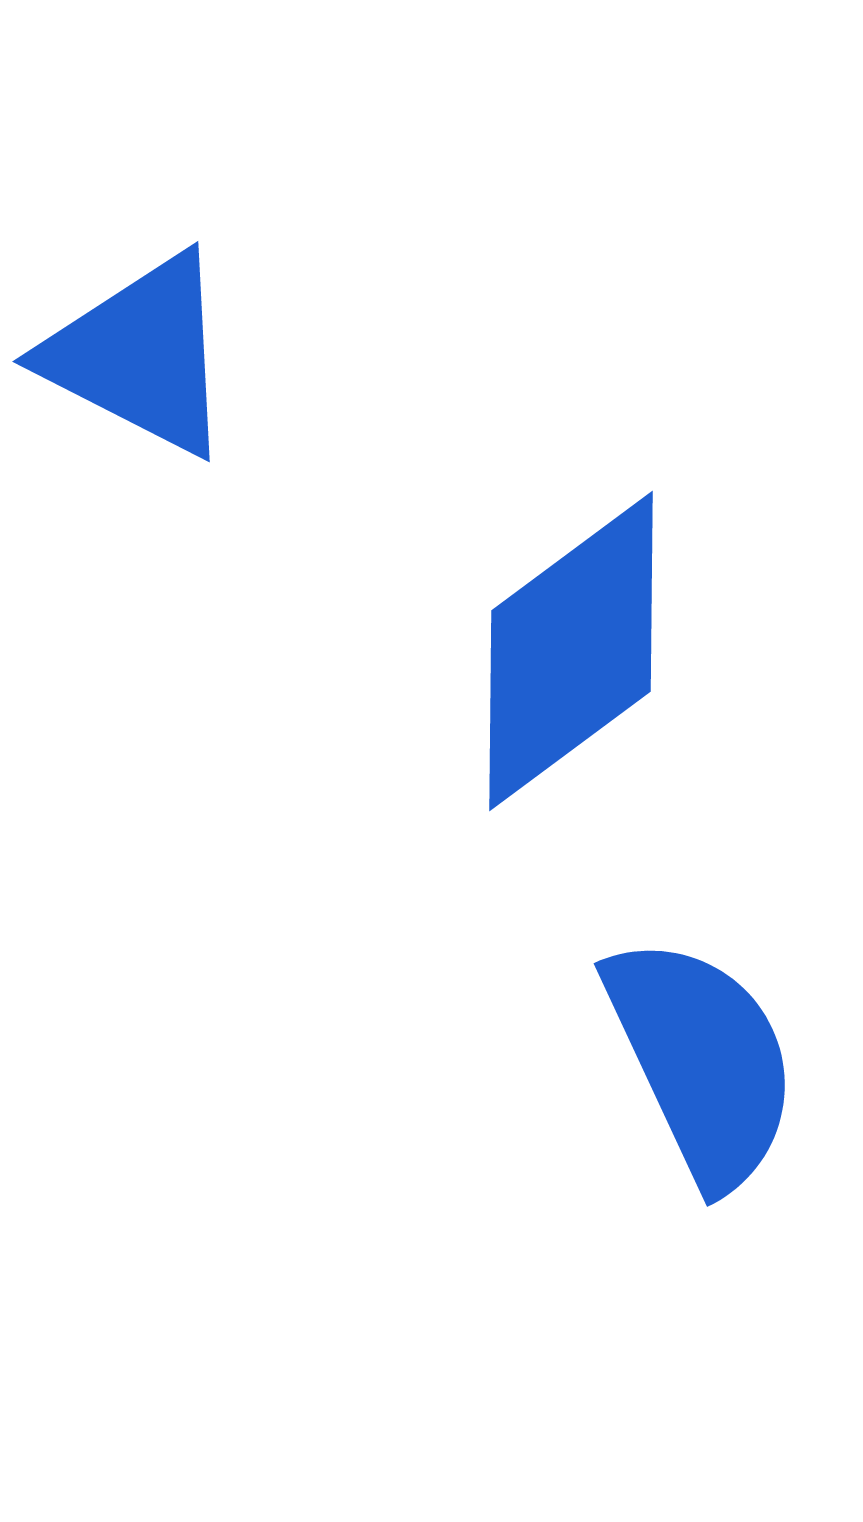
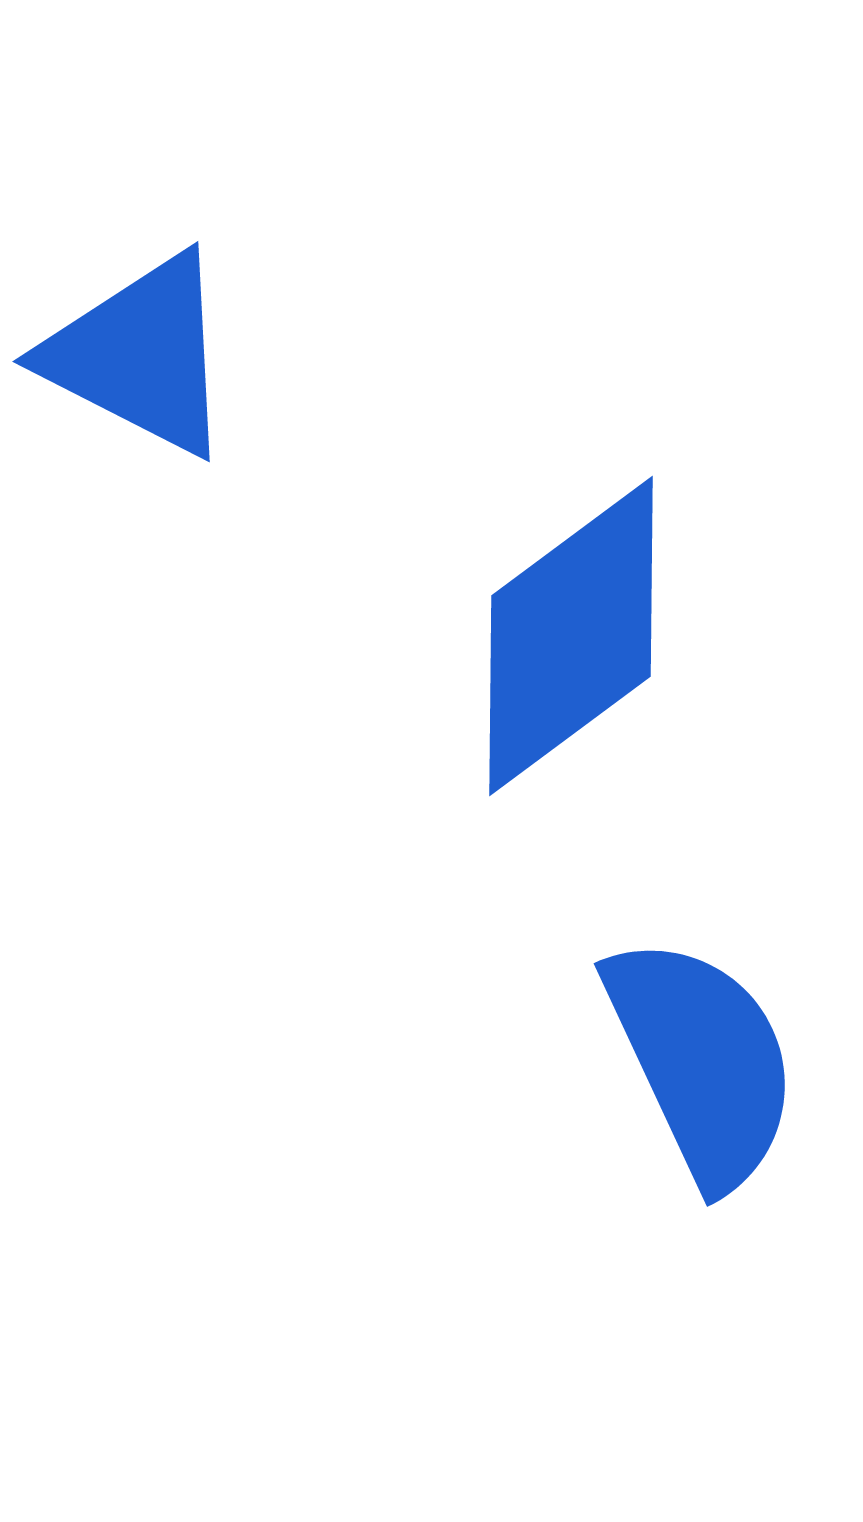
blue diamond: moved 15 px up
